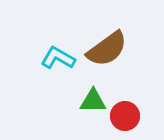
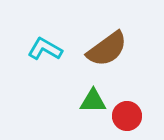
cyan L-shape: moved 13 px left, 9 px up
red circle: moved 2 px right
